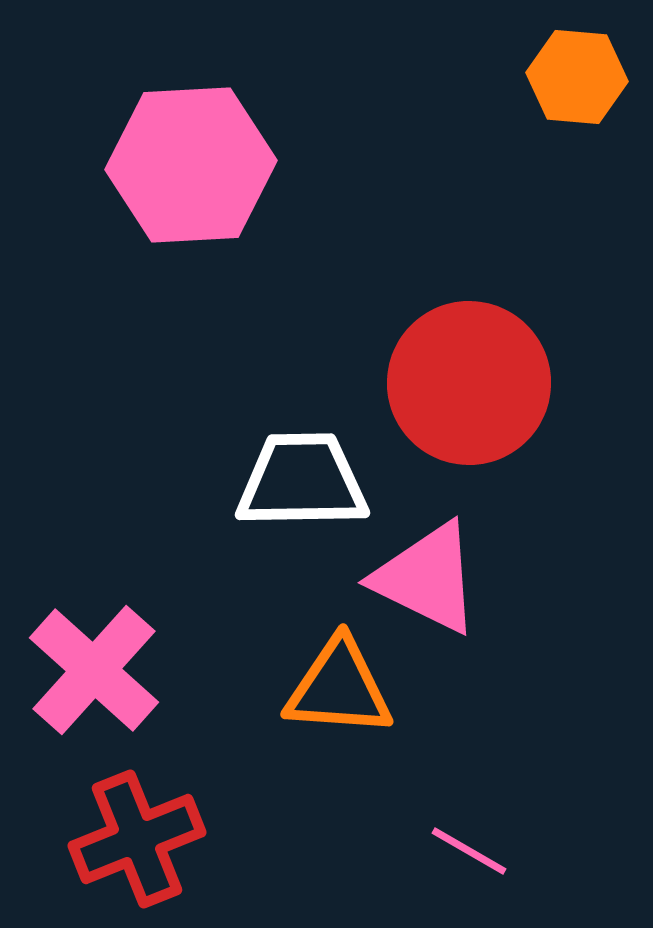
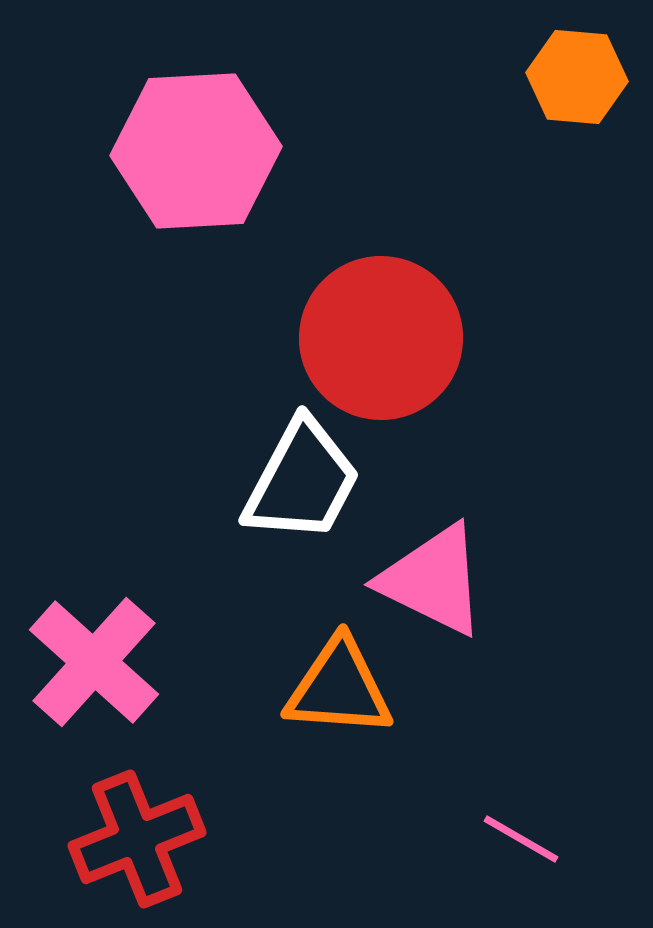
pink hexagon: moved 5 px right, 14 px up
red circle: moved 88 px left, 45 px up
white trapezoid: rotated 119 degrees clockwise
pink triangle: moved 6 px right, 2 px down
pink cross: moved 8 px up
pink line: moved 52 px right, 12 px up
